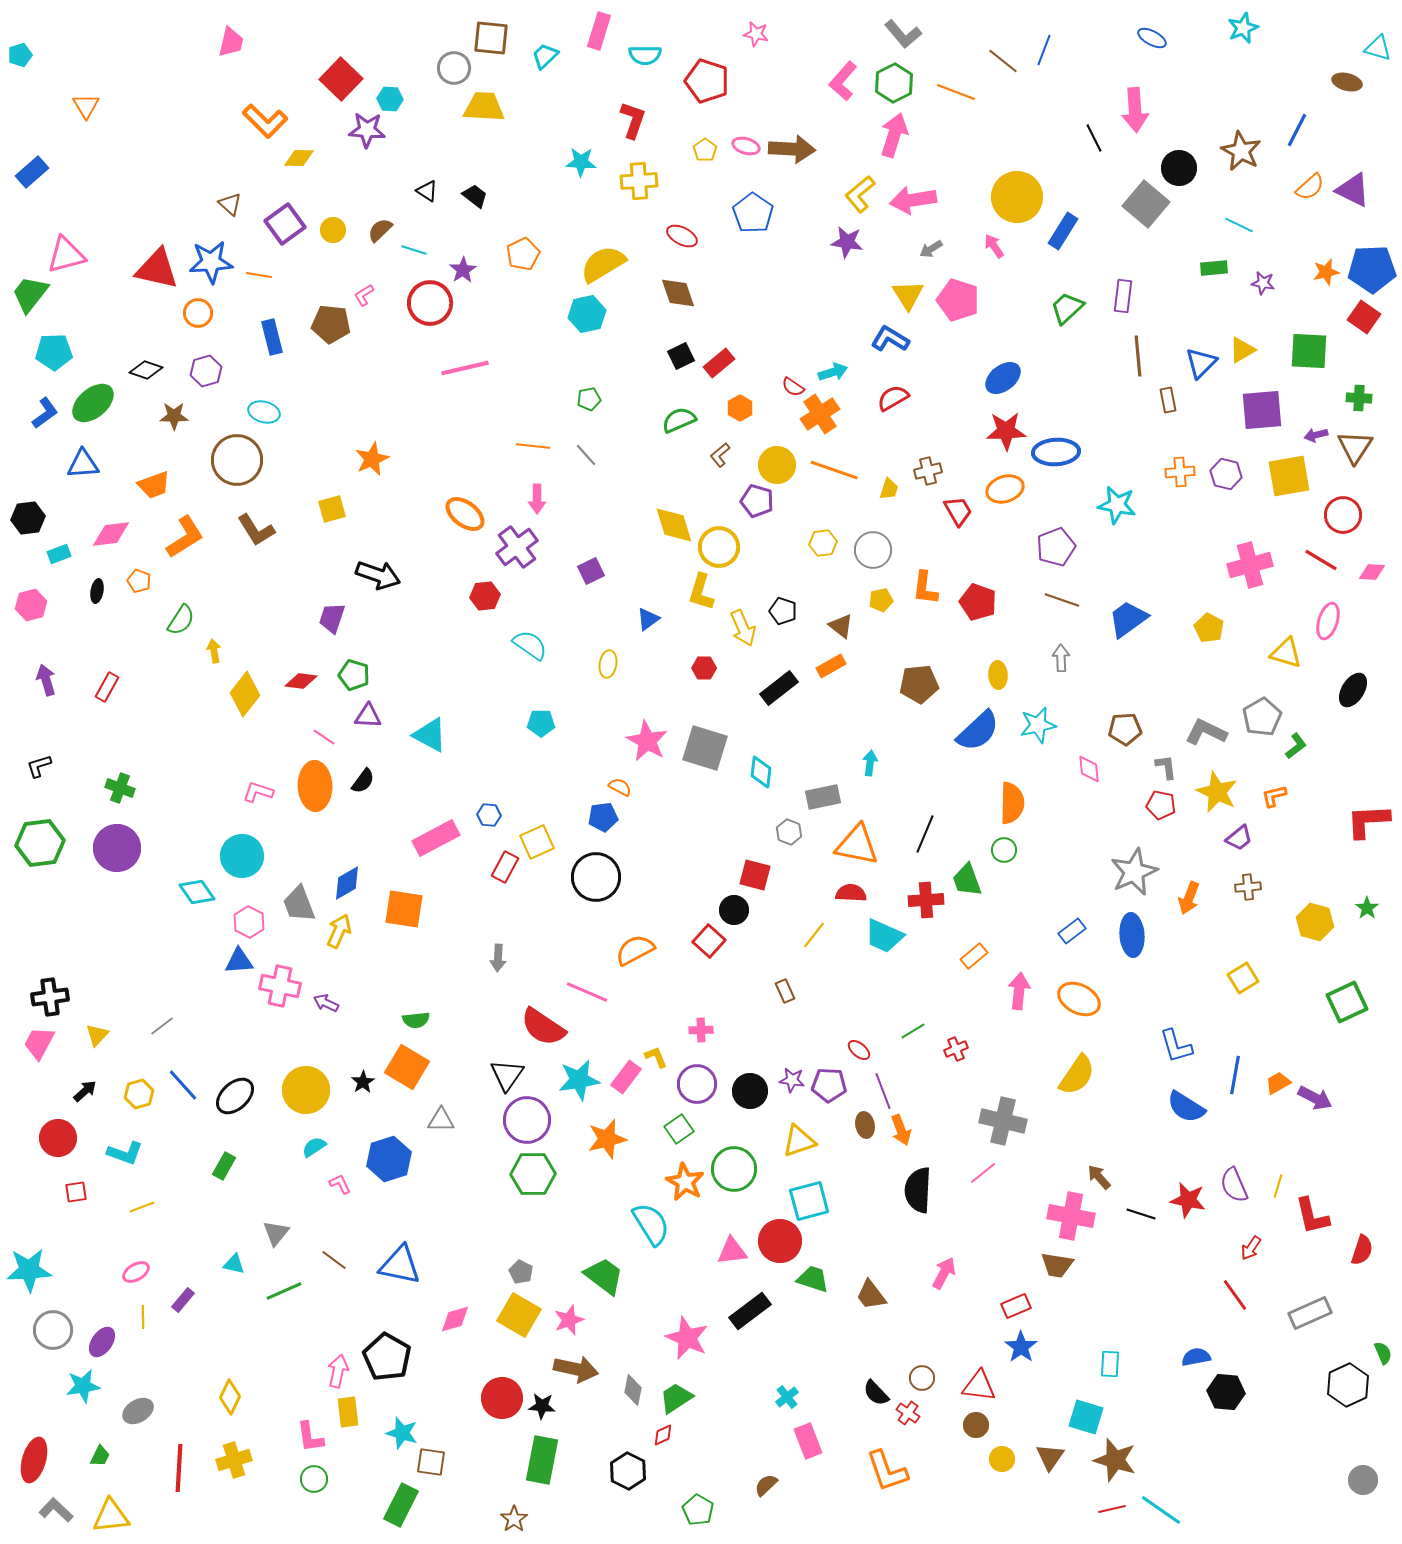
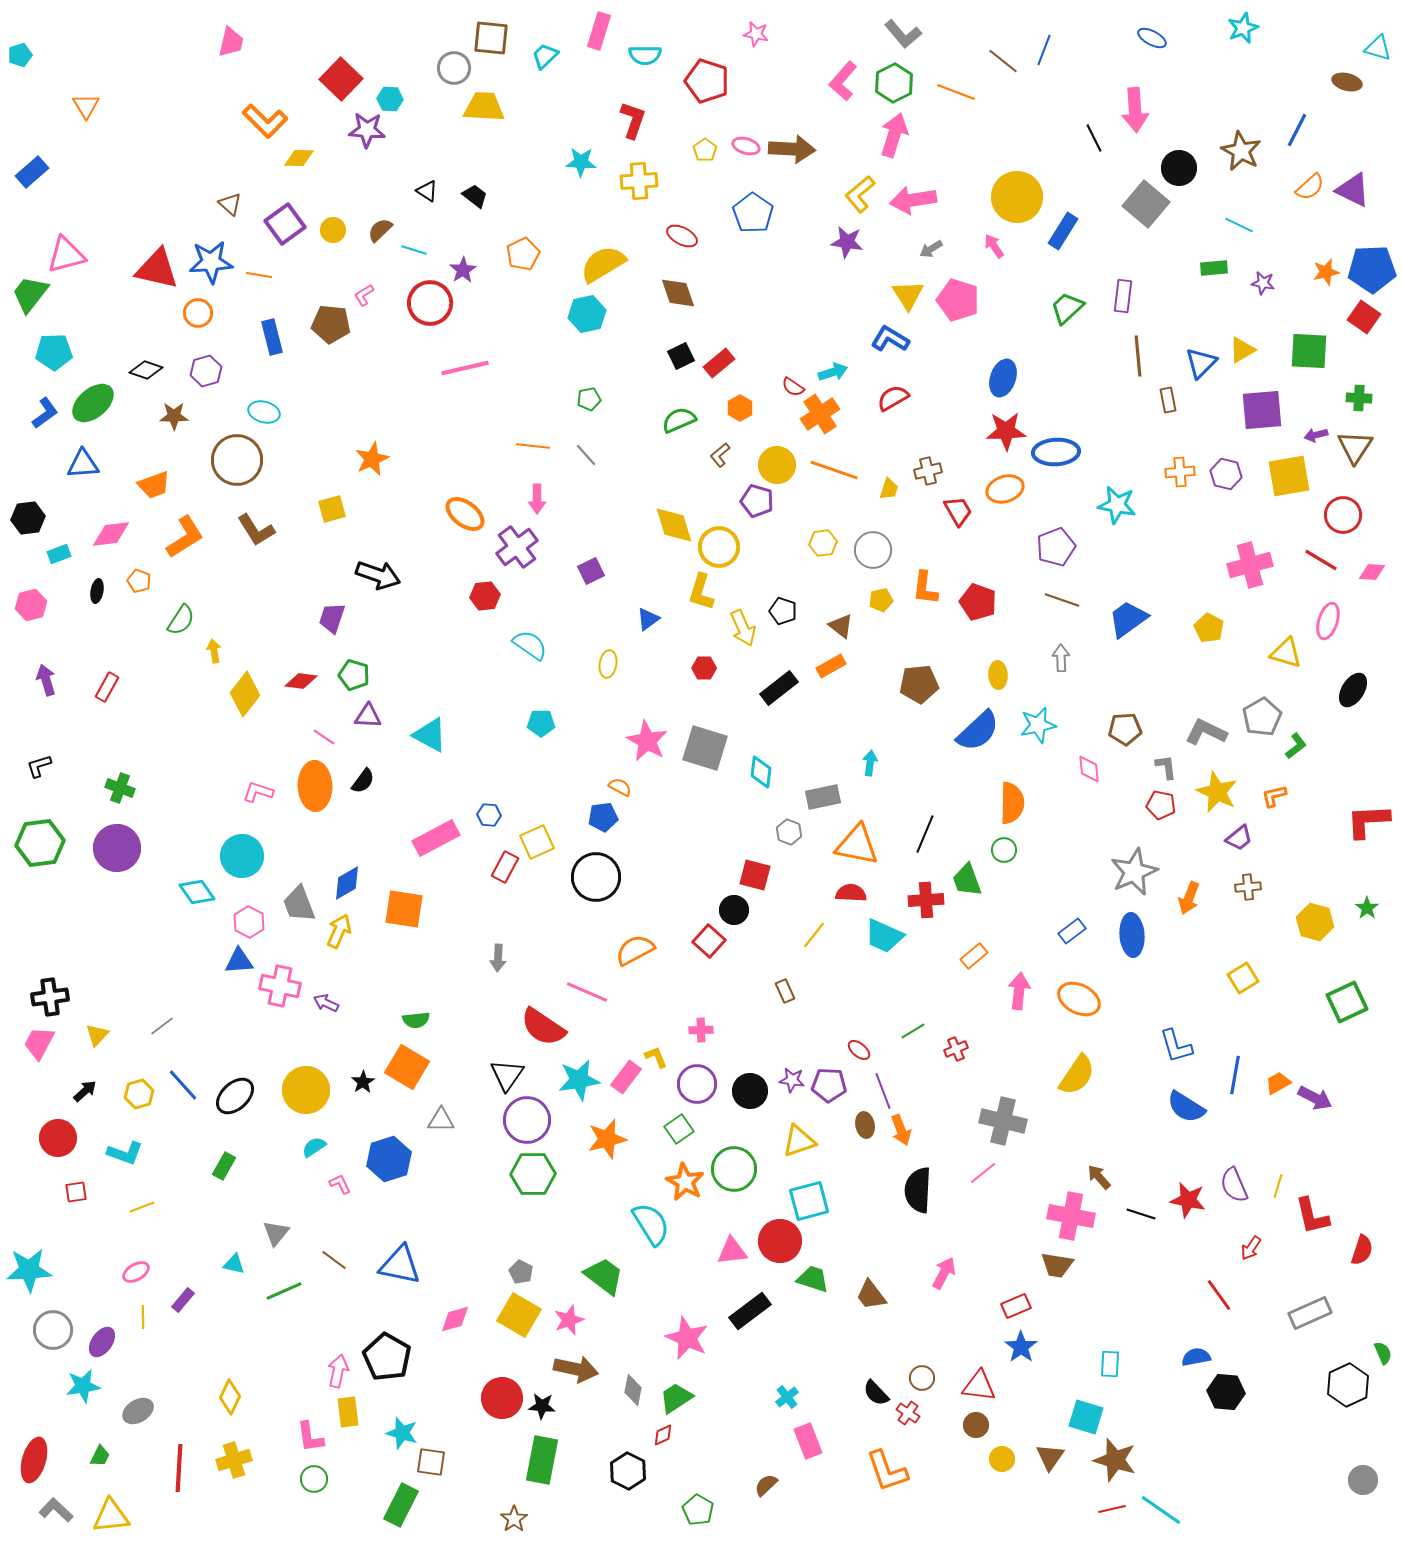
blue ellipse at (1003, 378): rotated 33 degrees counterclockwise
red line at (1235, 1295): moved 16 px left
